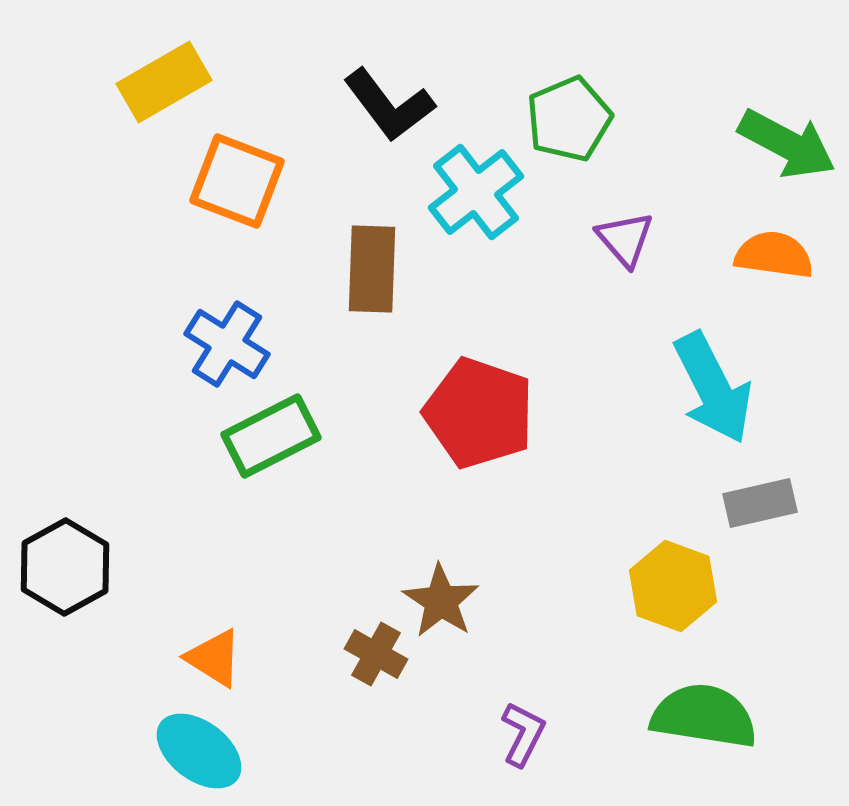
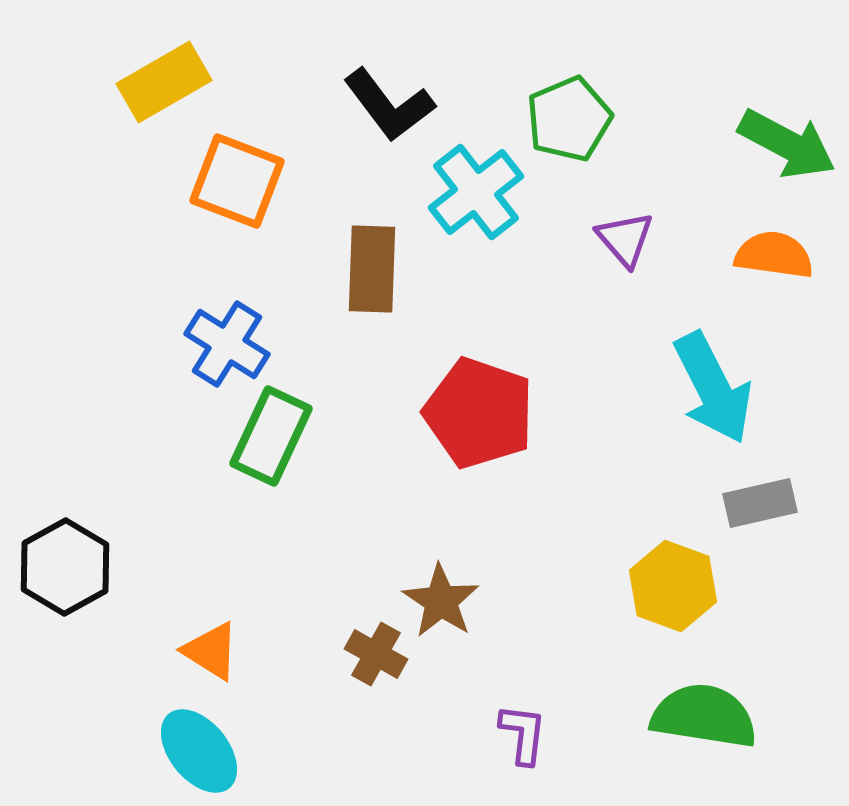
green rectangle: rotated 38 degrees counterclockwise
orange triangle: moved 3 px left, 7 px up
purple L-shape: rotated 20 degrees counterclockwise
cyan ellipse: rotated 14 degrees clockwise
